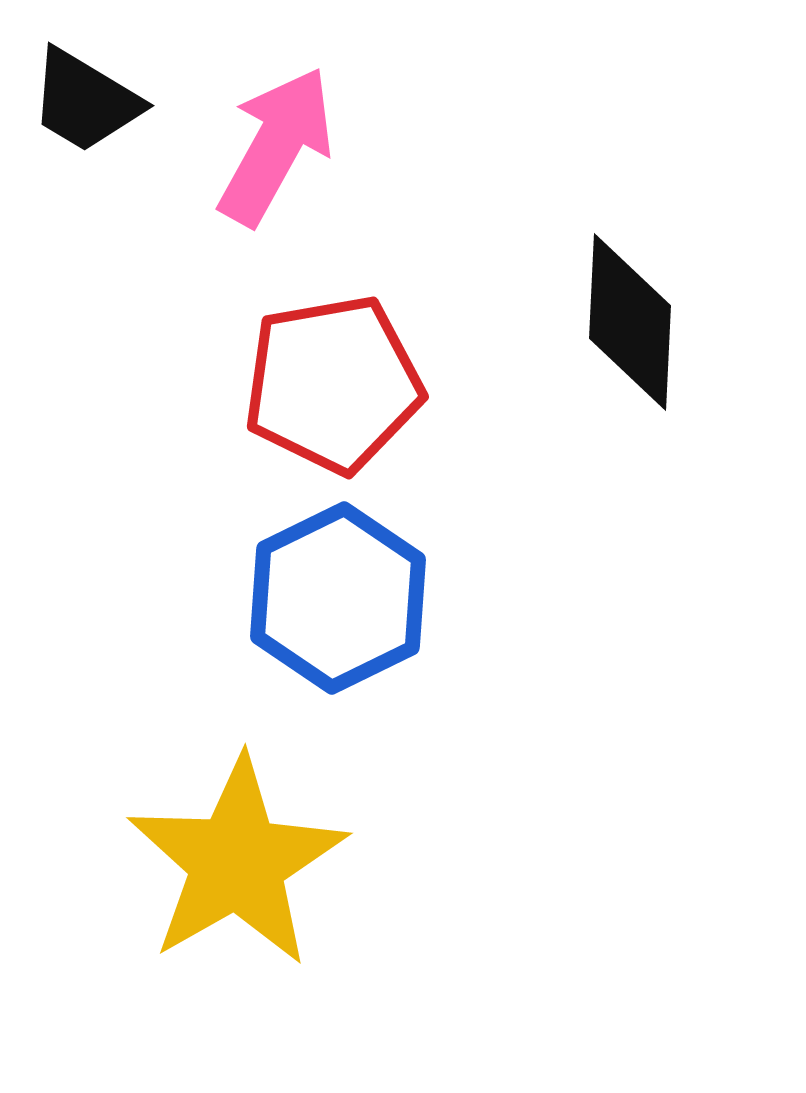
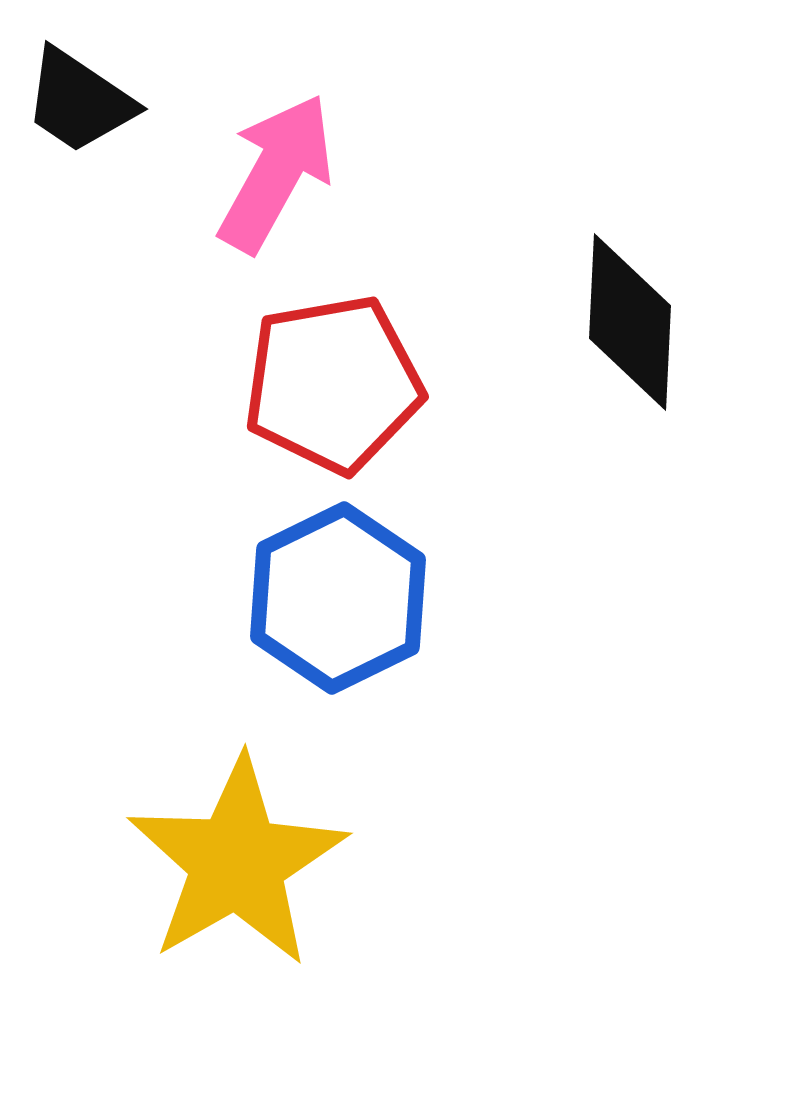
black trapezoid: moved 6 px left; rotated 3 degrees clockwise
pink arrow: moved 27 px down
